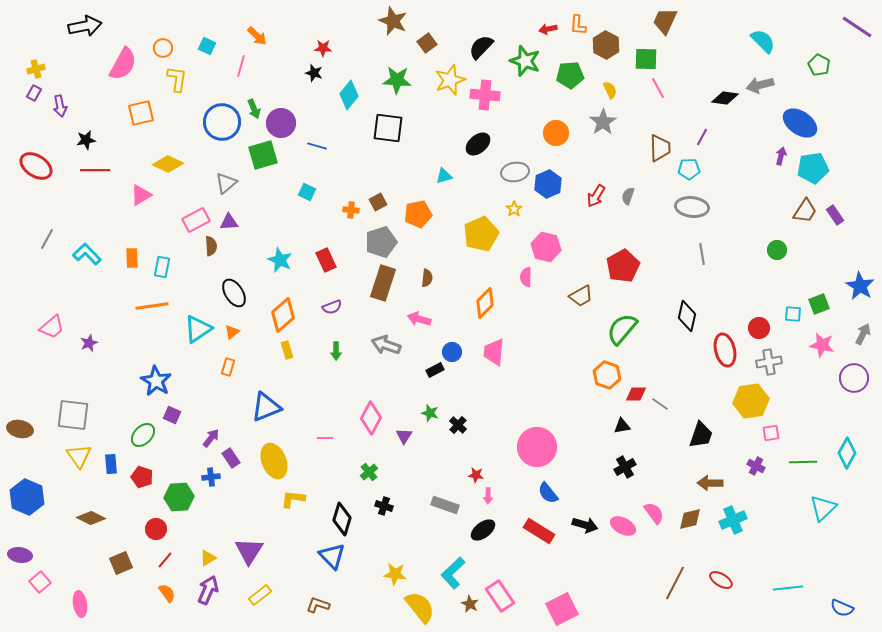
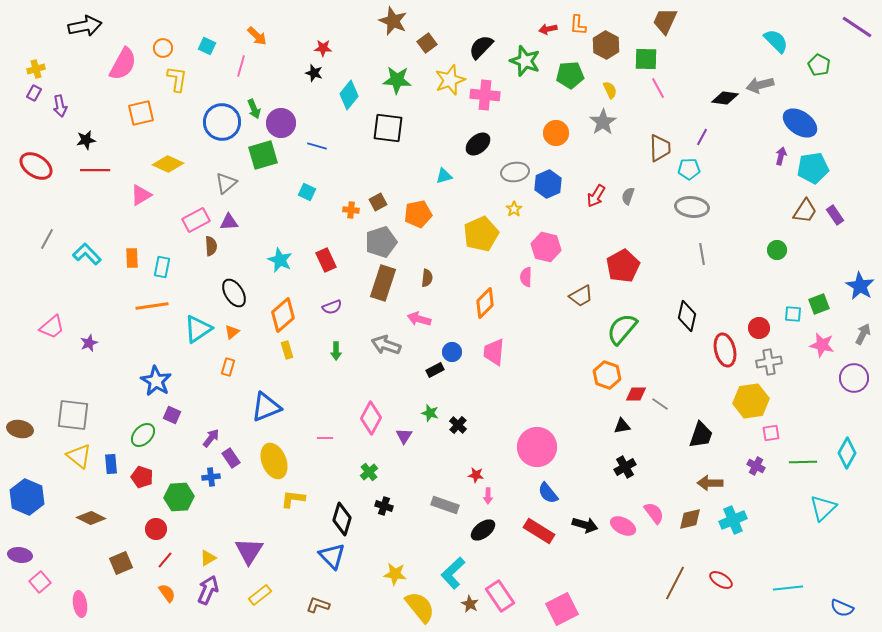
cyan semicircle at (763, 41): moved 13 px right
yellow triangle at (79, 456): rotated 16 degrees counterclockwise
